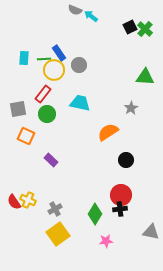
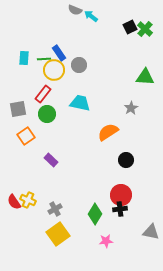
orange square: rotated 30 degrees clockwise
